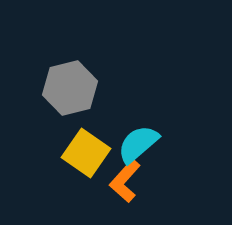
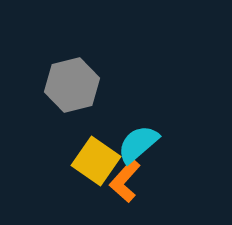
gray hexagon: moved 2 px right, 3 px up
yellow square: moved 10 px right, 8 px down
